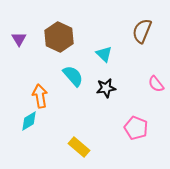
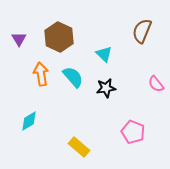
cyan semicircle: moved 1 px down
orange arrow: moved 1 px right, 22 px up
pink pentagon: moved 3 px left, 4 px down
